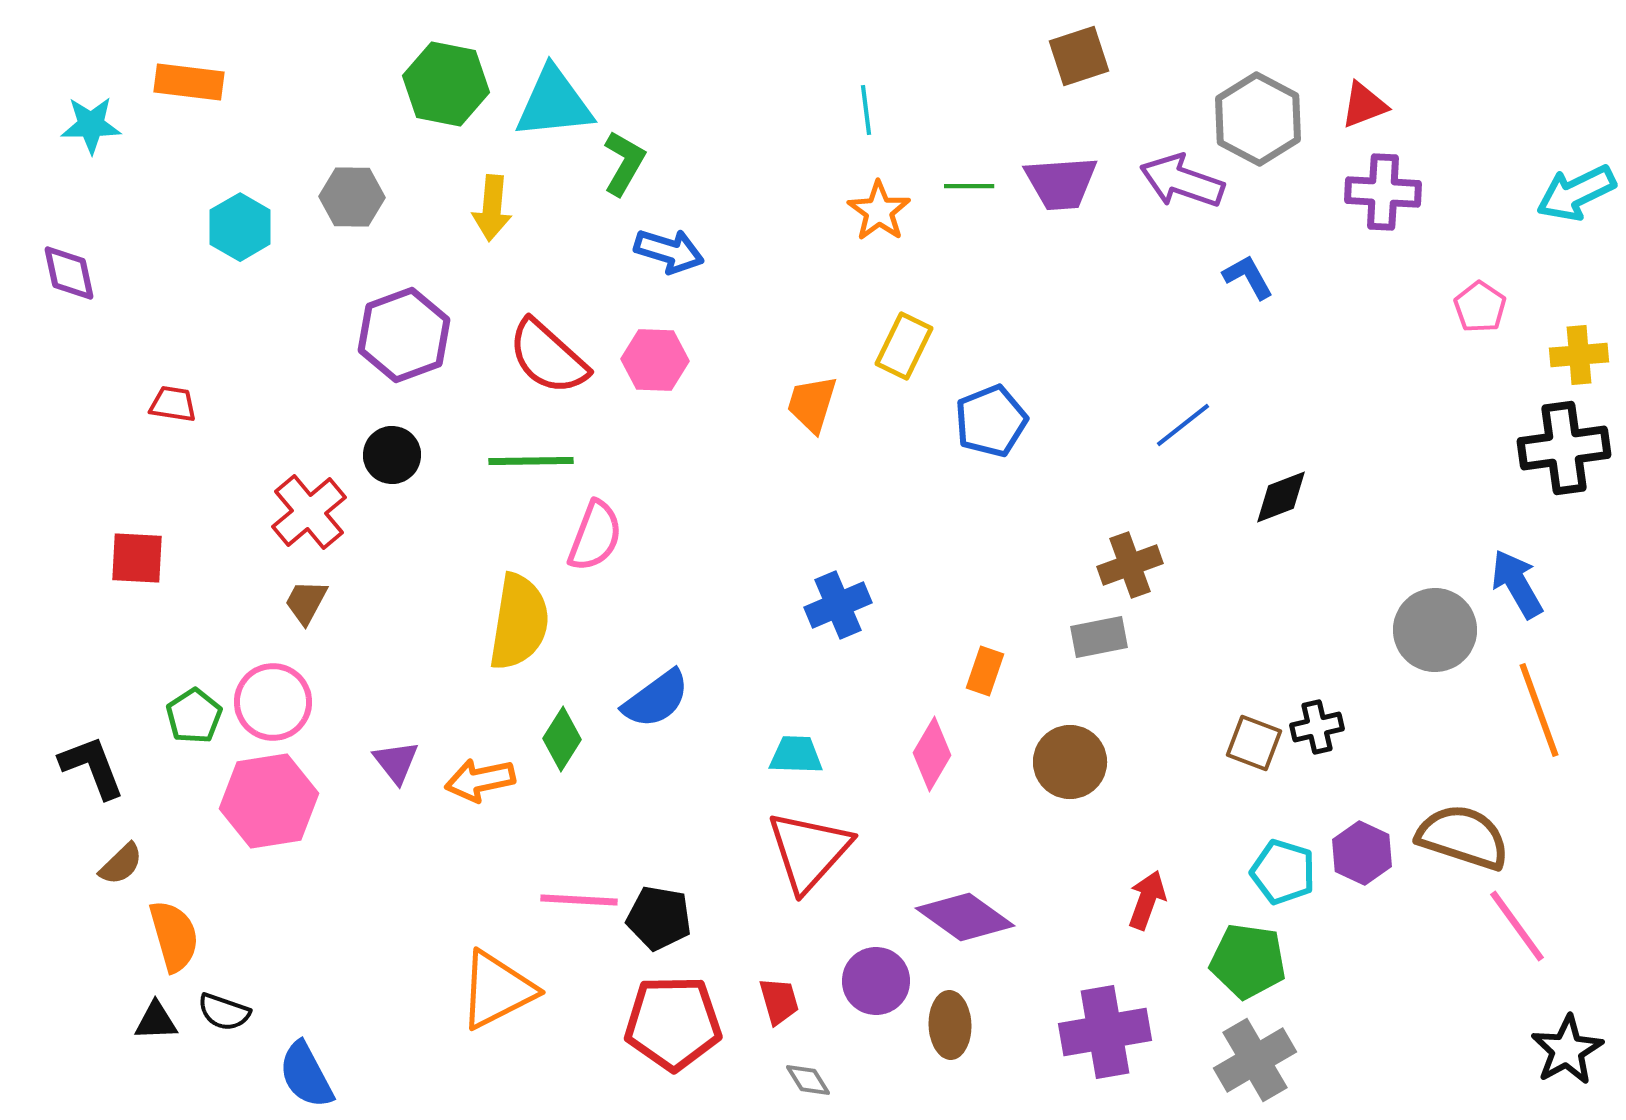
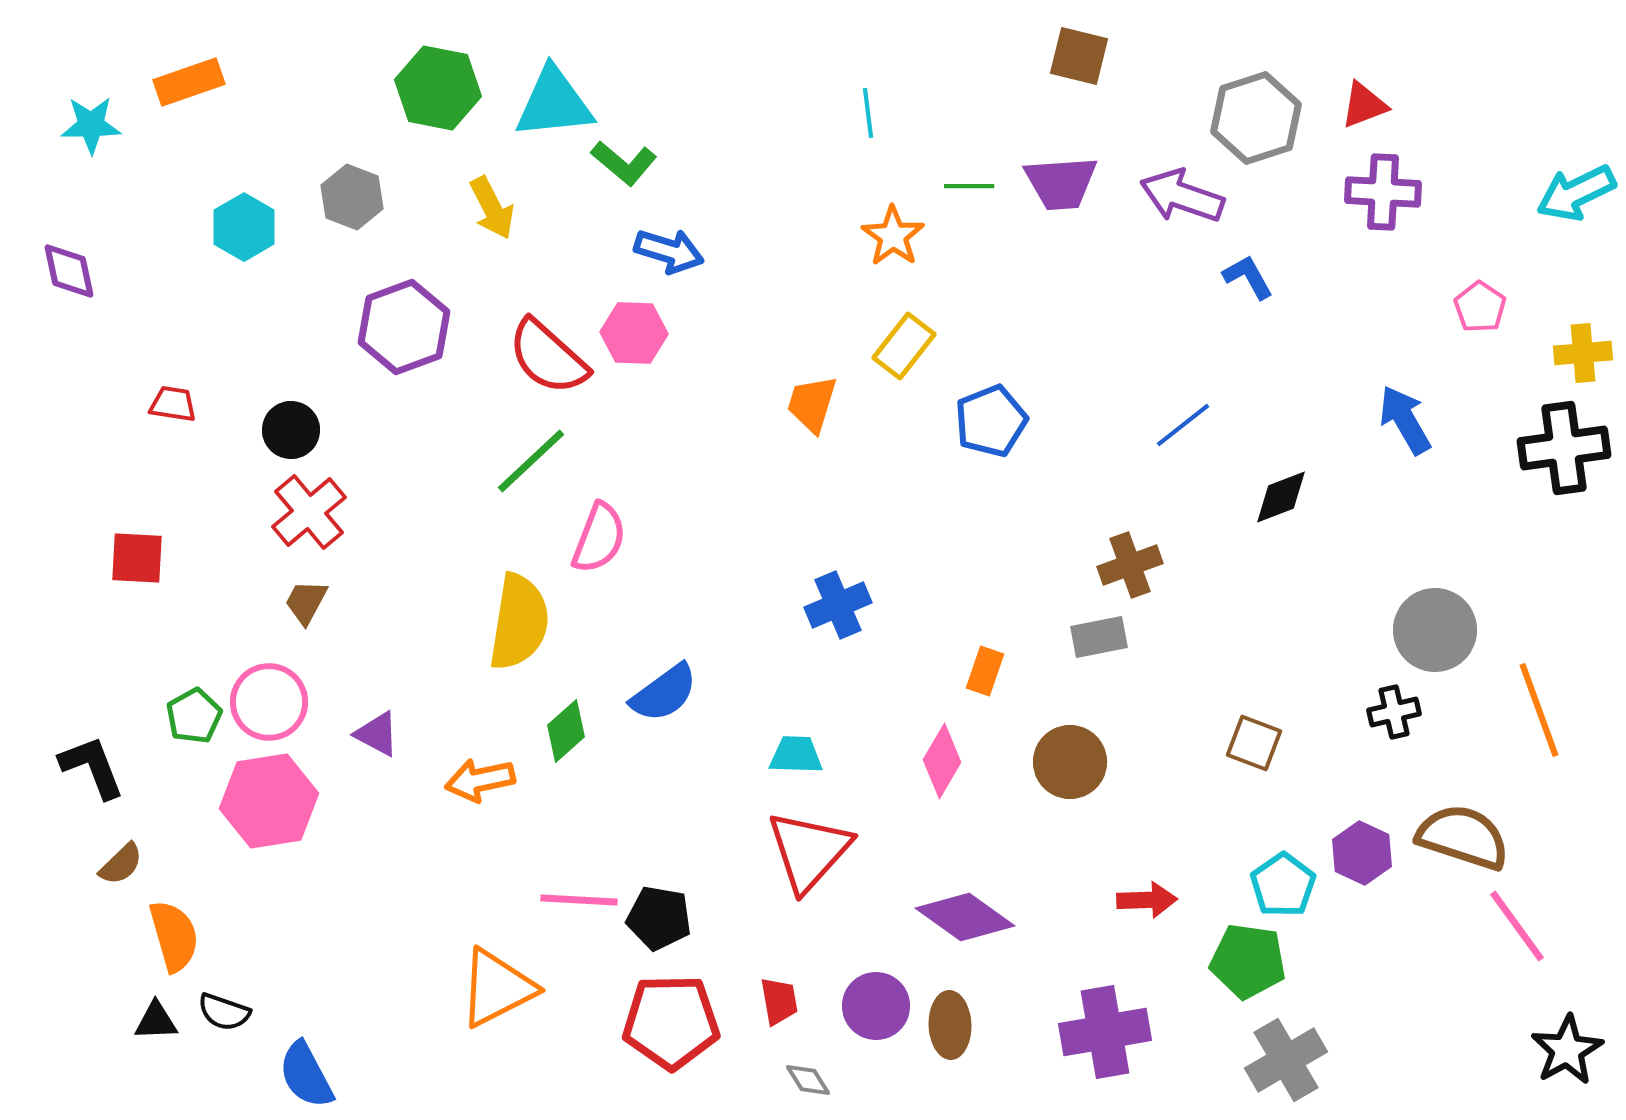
brown square at (1079, 56): rotated 32 degrees clockwise
orange rectangle at (189, 82): rotated 26 degrees counterclockwise
green hexagon at (446, 84): moved 8 px left, 4 px down
cyan line at (866, 110): moved 2 px right, 3 px down
gray hexagon at (1258, 119): moved 2 px left, 1 px up; rotated 14 degrees clockwise
green L-shape at (624, 163): rotated 100 degrees clockwise
purple arrow at (1182, 181): moved 15 px down
gray hexagon at (352, 197): rotated 20 degrees clockwise
yellow arrow at (492, 208): rotated 32 degrees counterclockwise
orange star at (879, 211): moved 14 px right, 25 px down
cyan hexagon at (240, 227): moved 4 px right
purple diamond at (69, 273): moved 2 px up
purple hexagon at (404, 335): moved 8 px up
yellow rectangle at (904, 346): rotated 12 degrees clockwise
yellow cross at (1579, 355): moved 4 px right, 2 px up
pink hexagon at (655, 360): moved 21 px left, 27 px up
black circle at (392, 455): moved 101 px left, 25 px up
green line at (531, 461): rotated 42 degrees counterclockwise
pink semicircle at (595, 536): moved 4 px right, 2 px down
blue arrow at (1517, 584): moved 112 px left, 164 px up
blue semicircle at (656, 699): moved 8 px right, 6 px up
pink circle at (273, 702): moved 4 px left
green pentagon at (194, 716): rotated 4 degrees clockwise
black cross at (1317, 727): moved 77 px right, 15 px up
green diamond at (562, 739): moved 4 px right, 8 px up; rotated 16 degrees clockwise
pink diamond at (932, 754): moved 10 px right, 7 px down
purple triangle at (396, 762): moved 19 px left, 28 px up; rotated 24 degrees counterclockwise
cyan pentagon at (1283, 872): moved 13 px down; rotated 20 degrees clockwise
red arrow at (1147, 900): rotated 68 degrees clockwise
purple circle at (876, 981): moved 25 px down
orange triangle at (497, 990): moved 2 px up
red trapezoid at (779, 1001): rotated 6 degrees clockwise
red pentagon at (673, 1023): moved 2 px left, 1 px up
gray cross at (1255, 1060): moved 31 px right
